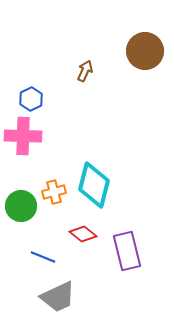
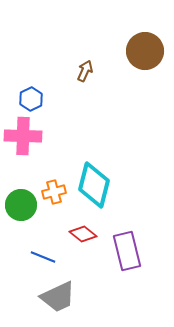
green circle: moved 1 px up
